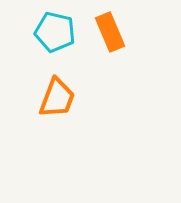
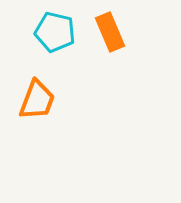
orange trapezoid: moved 20 px left, 2 px down
